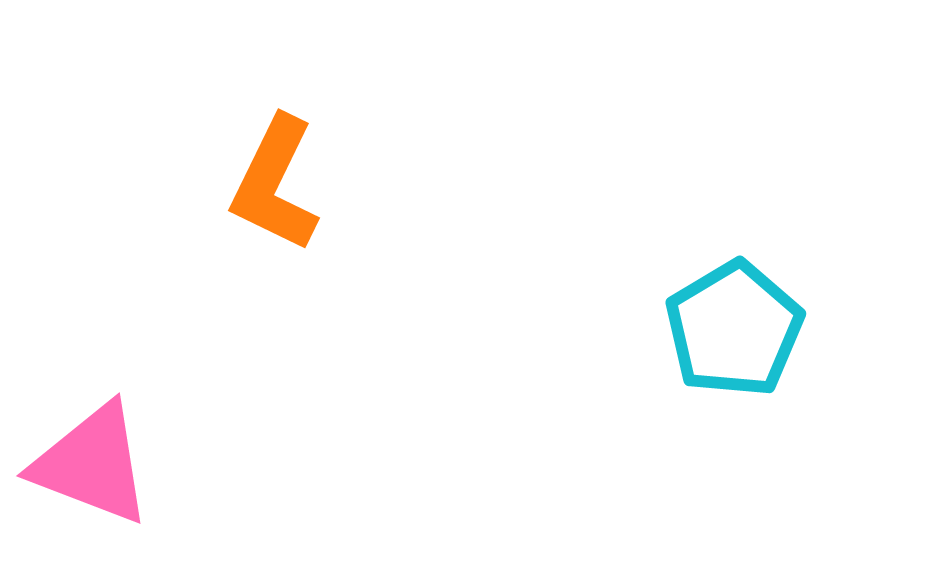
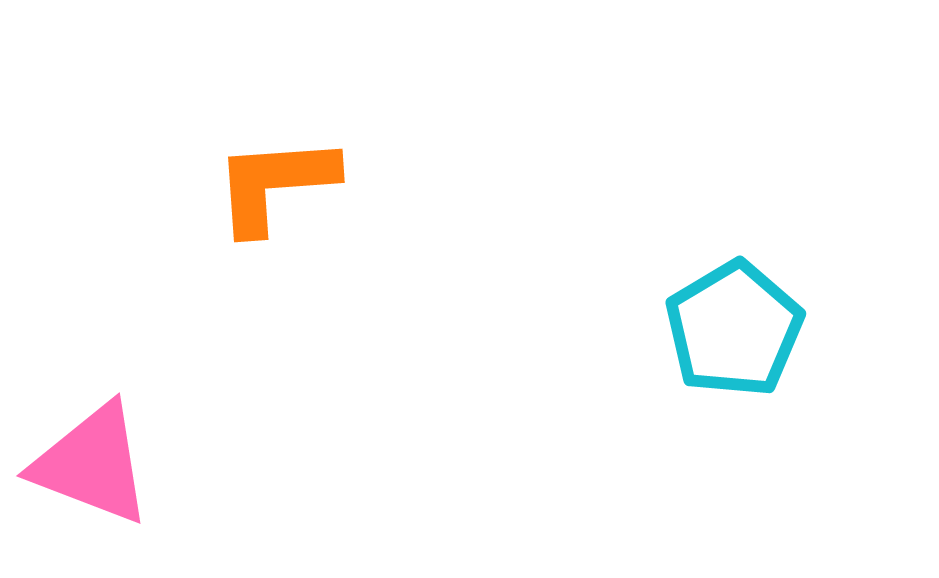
orange L-shape: rotated 60 degrees clockwise
